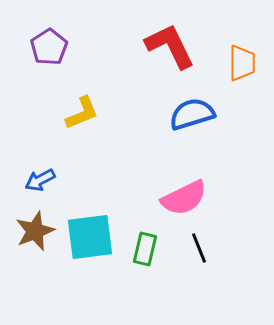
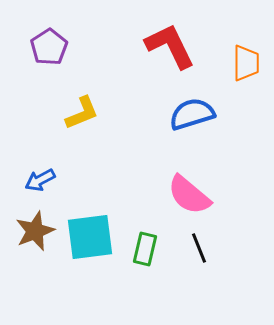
orange trapezoid: moved 4 px right
pink semicircle: moved 5 px right, 3 px up; rotated 66 degrees clockwise
